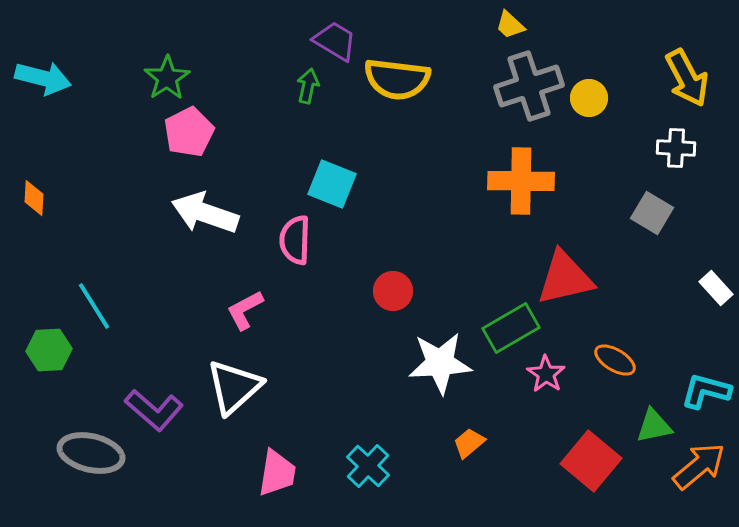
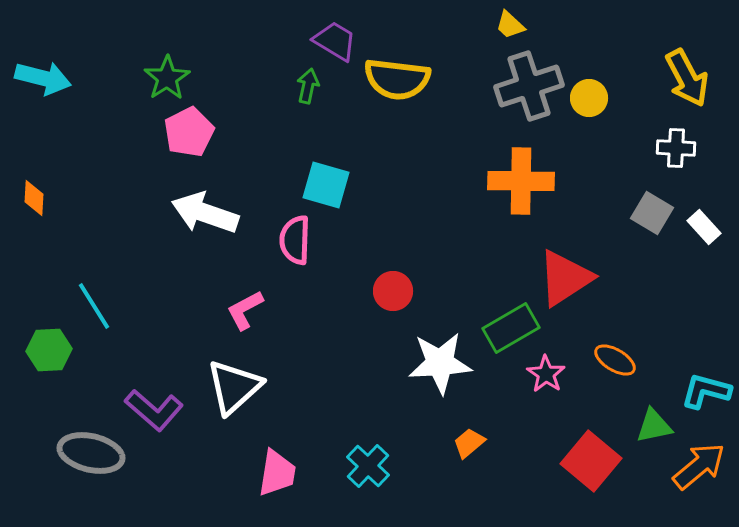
cyan square: moved 6 px left, 1 px down; rotated 6 degrees counterclockwise
red triangle: rotated 20 degrees counterclockwise
white rectangle: moved 12 px left, 61 px up
